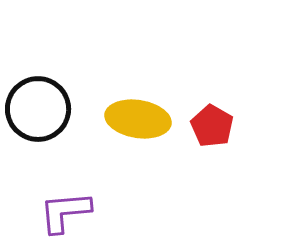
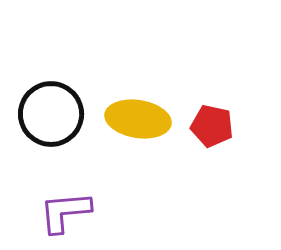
black circle: moved 13 px right, 5 px down
red pentagon: rotated 18 degrees counterclockwise
